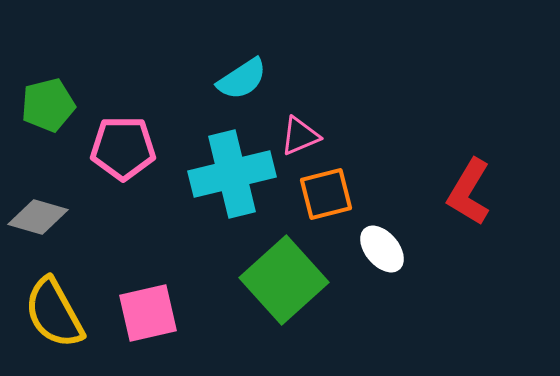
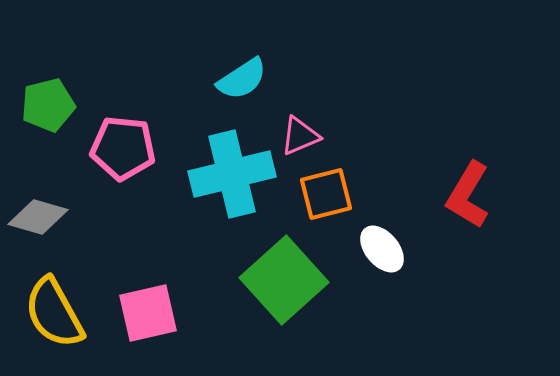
pink pentagon: rotated 6 degrees clockwise
red L-shape: moved 1 px left, 3 px down
